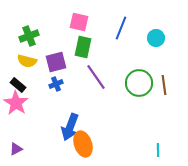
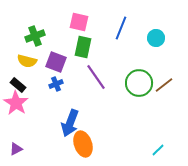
green cross: moved 6 px right
purple square: rotated 35 degrees clockwise
brown line: rotated 60 degrees clockwise
blue arrow: moved 4 px up
cyan line: rotated 48 degrees clockwise
